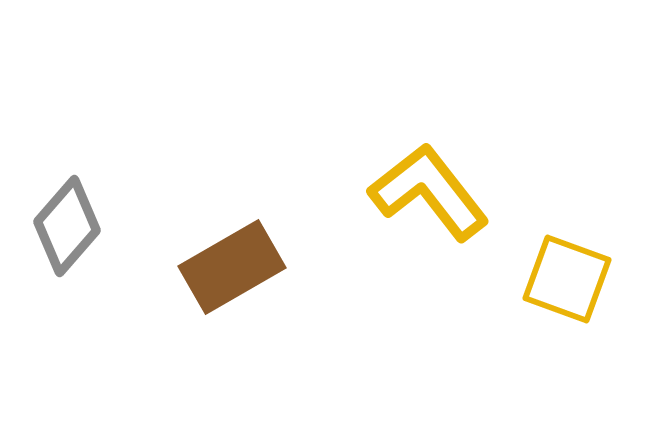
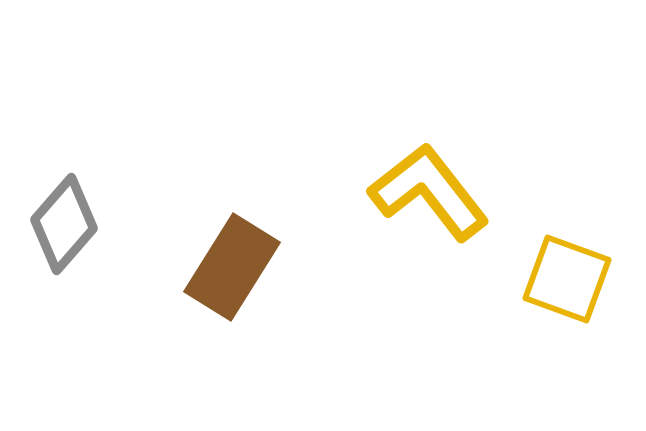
gray diamond: moved 3 px left, 2 px up
brown rectangle: rotated 28 degrees counterclockwise
